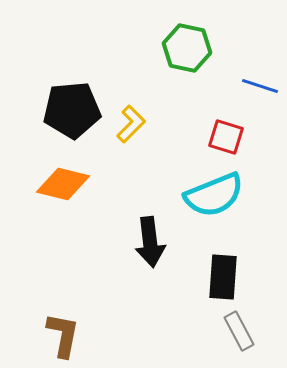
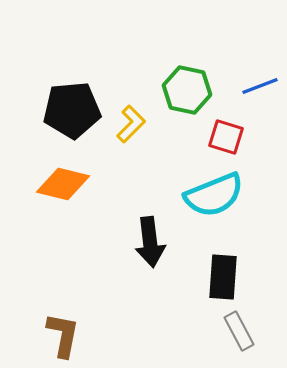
green hexagon: moved 42 px down
blue line: rotated 39 degrees counterclockwise
